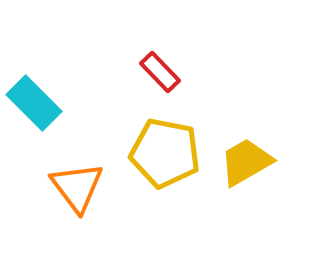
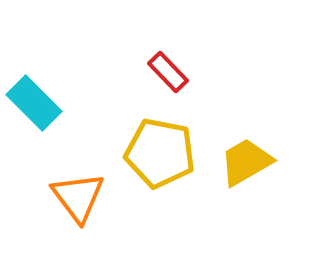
red rectangle: moved 8 px right
yellow pentagon: moved 5 px left
orange triangle: moved 1 px right, 10 px down
